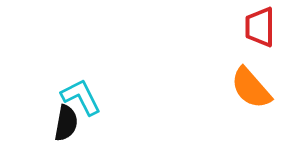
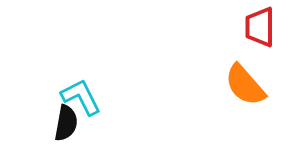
orange semicircle: moved 6 px left, 3 px up
